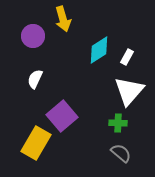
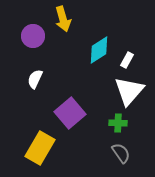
white rectangle: moved 3 px down
purple square: moved 8 px right, 3 px up
yellow rectangle: moved 4 px right, 5 px down
gray semicircle: rotated 15 degrees clockwise
